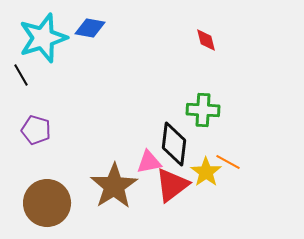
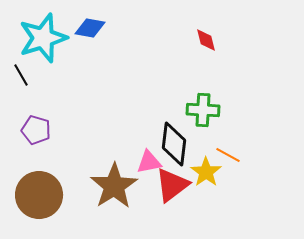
orange line: moved 7 px up
brown circle: moved 8 px left, 8 px up
